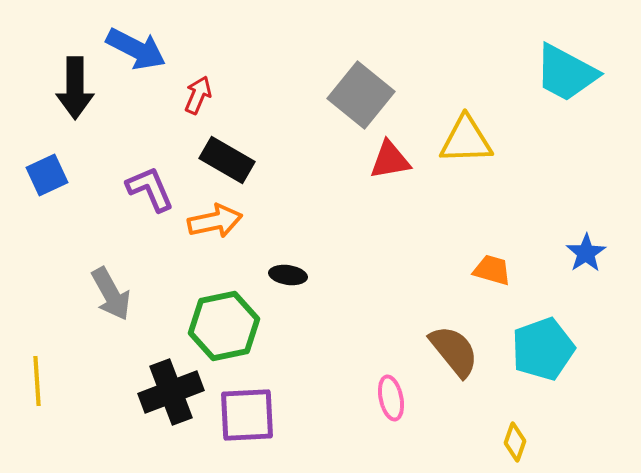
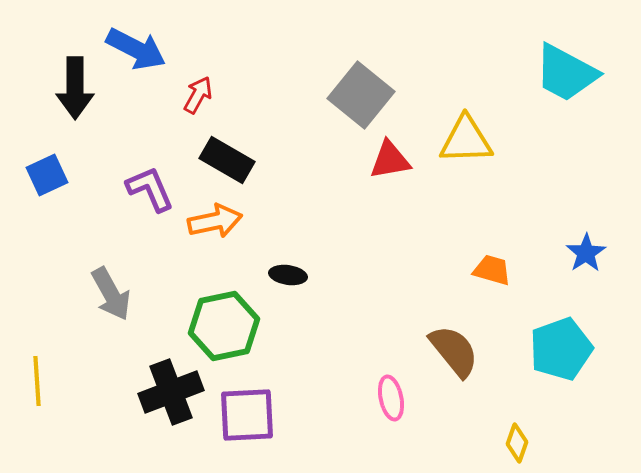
red arrow: rotated 6 degrees clockwise
cyan pentagon: moved 18 px right
yellow diamond: moved 2 px right, 1 px down
